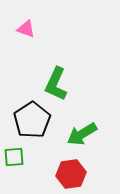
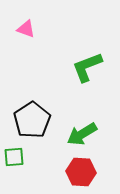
green L-shape: moved 31 px right, 17 px up; rotated 44 degrees clockwise
red hexagon: moved 10 px right, 2 px up; rotated 12 degrees clockwise
